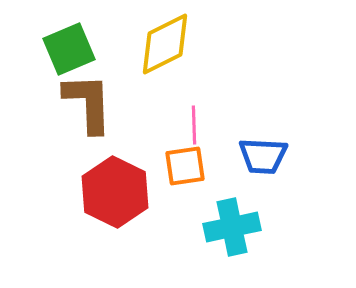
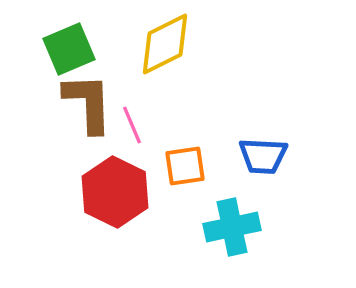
pink line: moved 62 px left; rotated 21 degrees counterclockwise
